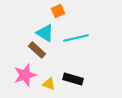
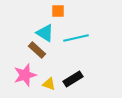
orange square: rotated 24 degrees clockwise
black rectangle: rotated 48 degrees counterclockwise
